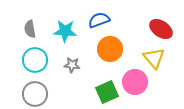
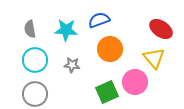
cyan star: moved 1 px right, 1 px up
